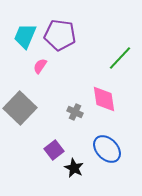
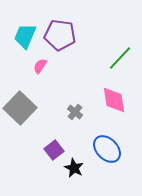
pink diamond: moved 10 px right, 1 px down
gray cross: rotated 14 degrees clockwise
